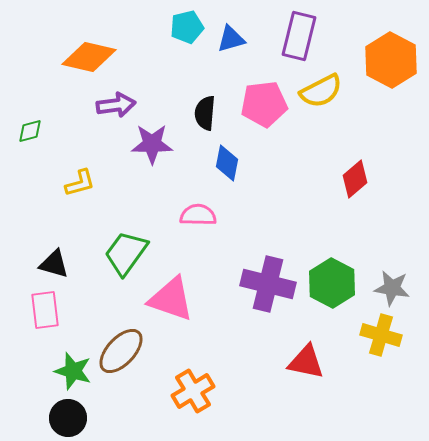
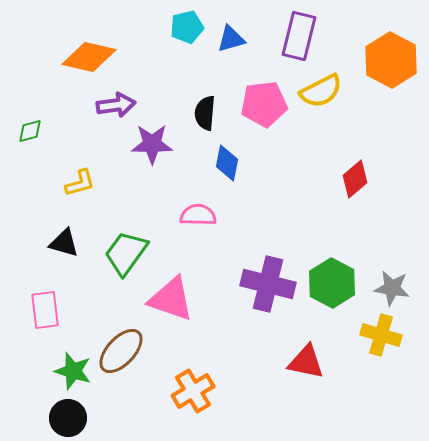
black triangle: moved 10 px right, 21 px up
